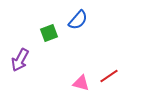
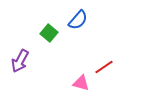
green square: rotated 30 degrees counterclockwise
purple arrow: moved 1 px down
red line: moved 5 px left, 9 px up
